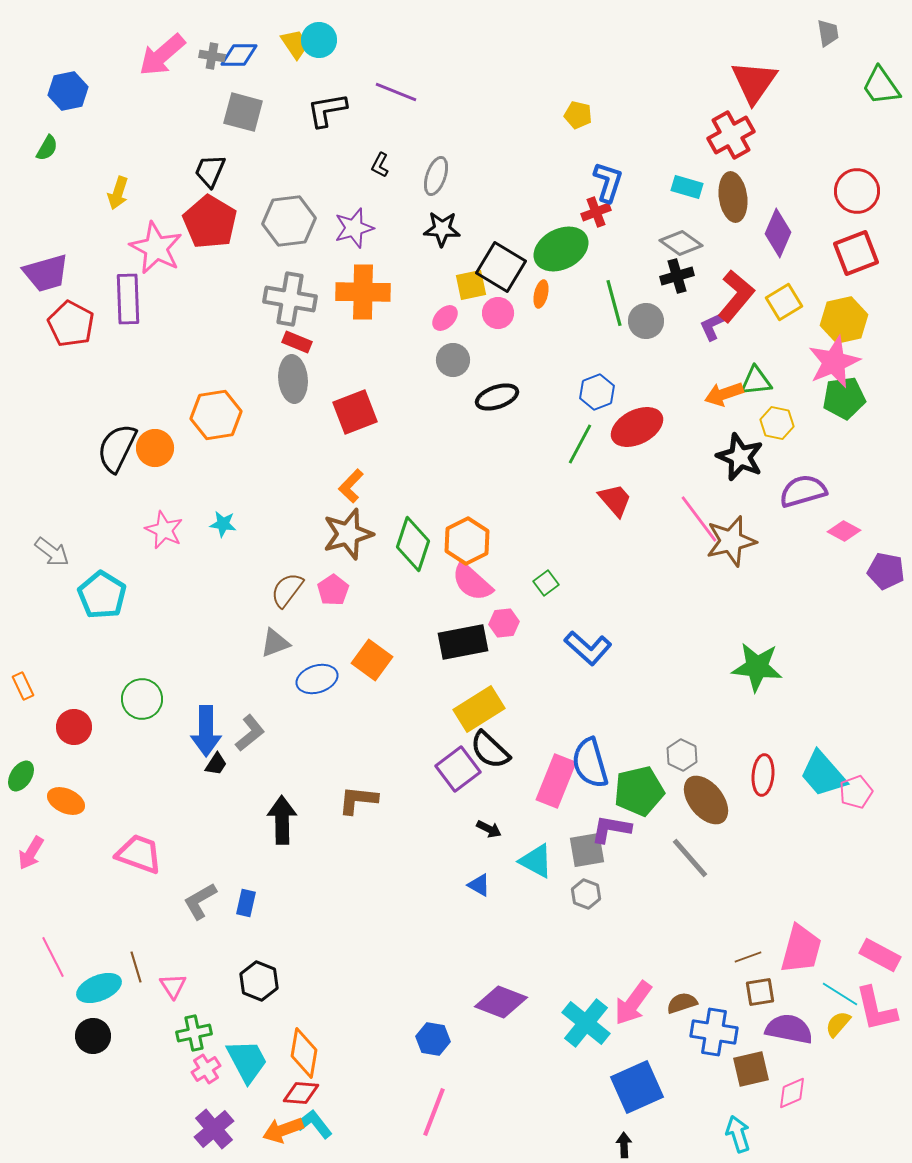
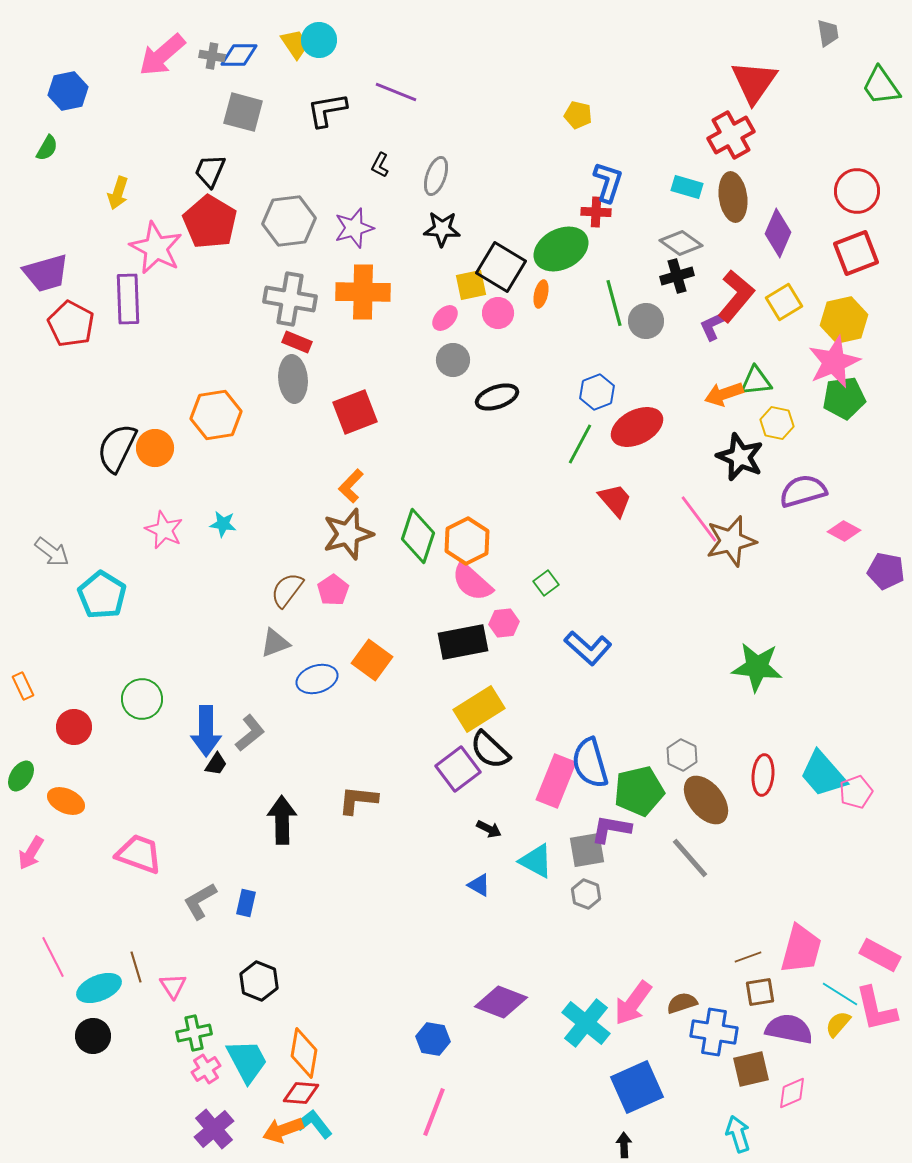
red cross at (596, 212): rotated 24 degrees clockwise
green diamond at (413, 544): moved 5 px right, 8 px up
